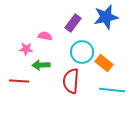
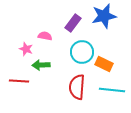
blue star: moved 2 px left, 1 px up
pink star: rotated 16 degrees clockwise
orange rectangle: moved 1 px down; rotated 12 degrees counterclockwise
red semicircle: moved 6 px right, 6 px down
